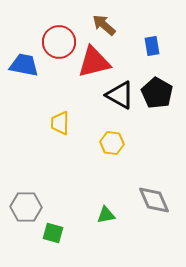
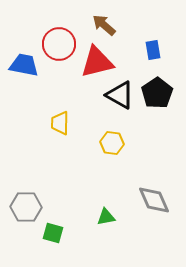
red circle: moved 2 px down
blue rectangle: moved 1 px right, 4 px down
red triangle: moved 3 px right
black pentagon: rotated 8 degrees clockwise
green triangle: moved 2 px down
